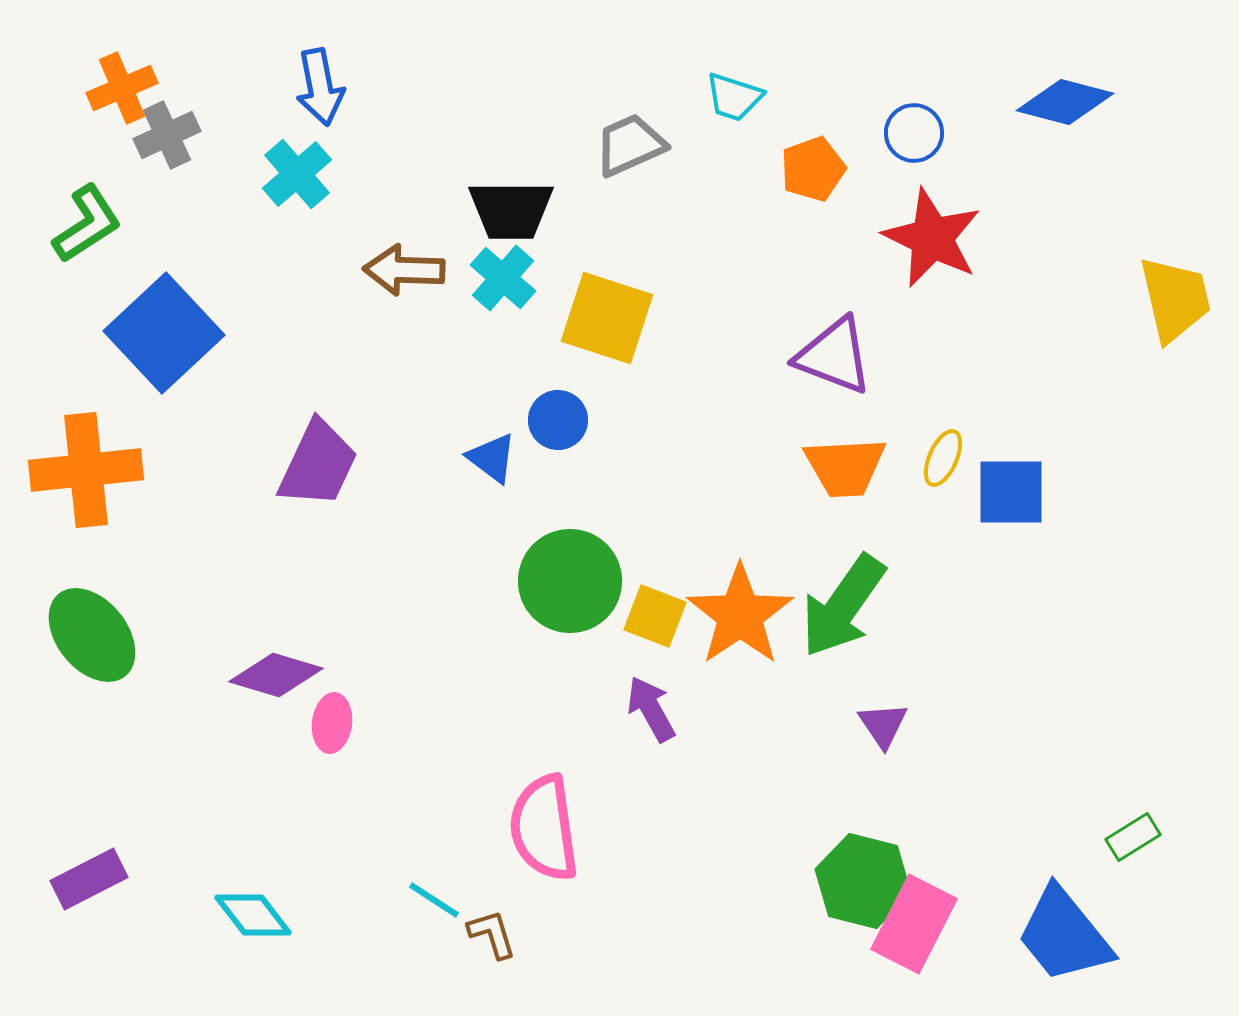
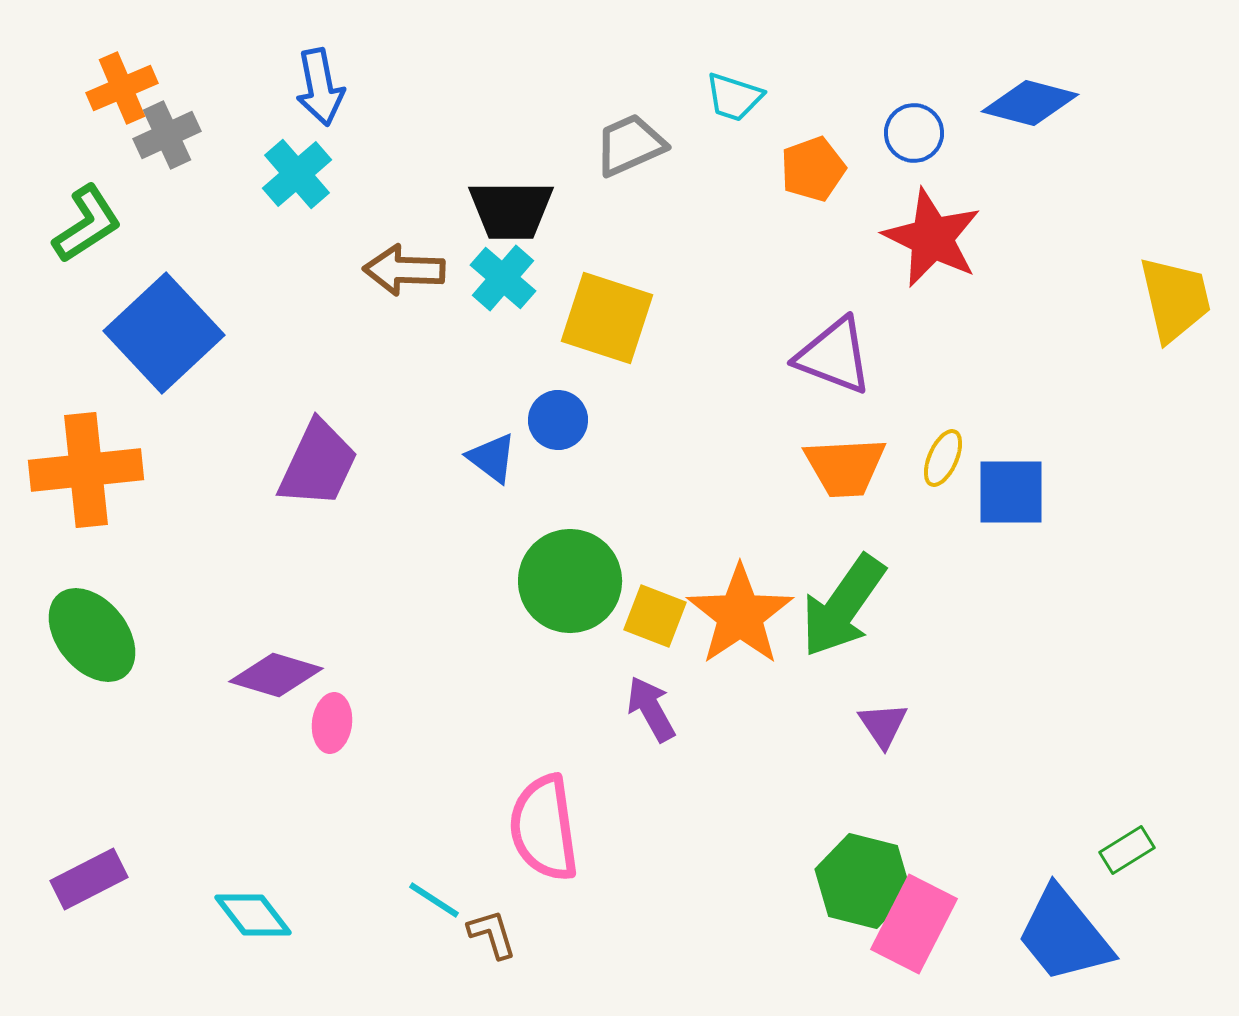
blue diamond at (1065, 102): moved 35 px left, 1 px down
green rectangle at (1133, 837): moved 6 px left, 13 px down
